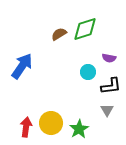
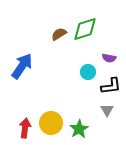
red arrow: moved 1 px left, 1 px down
